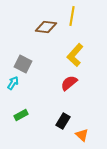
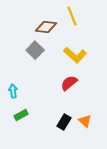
yellow line: rotated 30 degrees counterclockwise
yellow L-shape: rotated 90 degrees counterclockwise
gray square: moved 12 px right, 14 px up; rotated 18 degrees clockwise
cyan arrow: moved 8 px down; rotated 40 degrees counterclockwise
black rectangle: moved 1 px right, 1 px down
orange triangle: moved 3 px right, 14 px up
